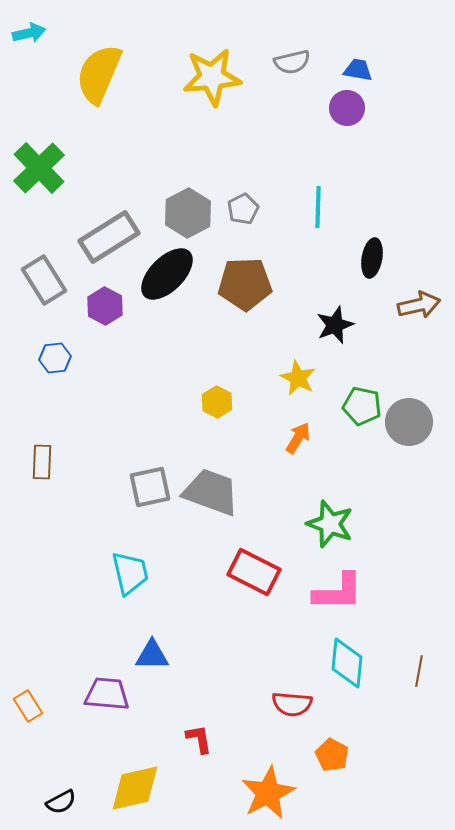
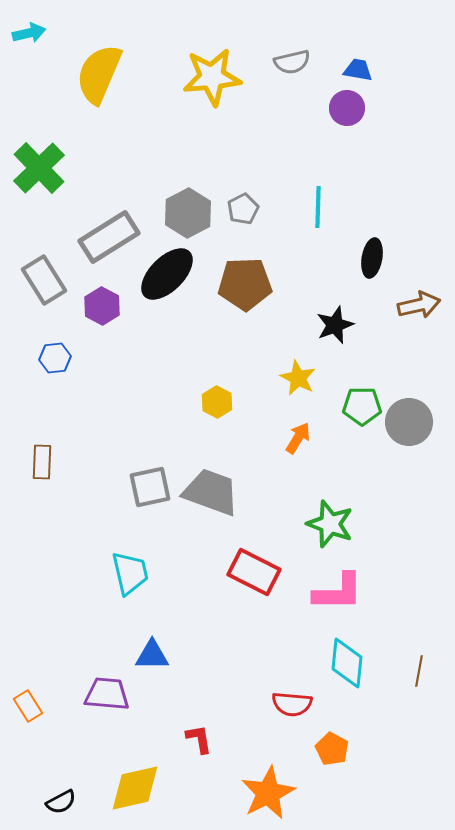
purple hexagon at (105, 306): moved 3 px left
green pentagon at (362, 406): rotated 12 degrees counterclockwise
orange pentagon at (332, 755): moved 6 px up
